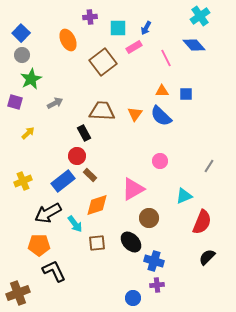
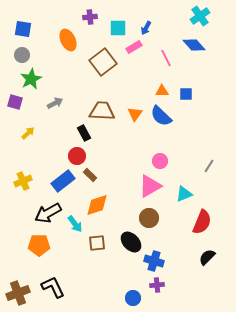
blue square at (21, 33): moved 2 px right, 4 px up; rotated 36 degrees counterclockwise
pink triangle at (133, 189): moved 17 px right, 3 px up
cyan triangle at (184, 196): moved 2 px up
black L-shape at (54, 271): moved 1 px left, 16 px down
